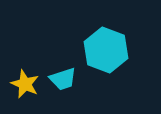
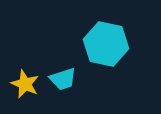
cyan hexagon: moved 6 px up; rotated 9 degrees counterclockwise
